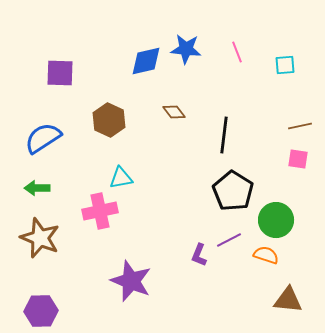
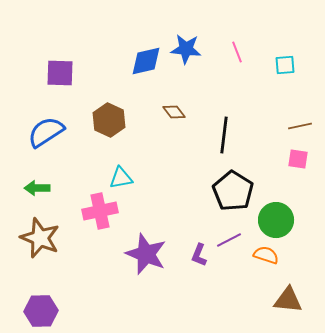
blue semicircle: moved 3 px right, 6 px up
purple star: moved 15 px right, 27 px up
